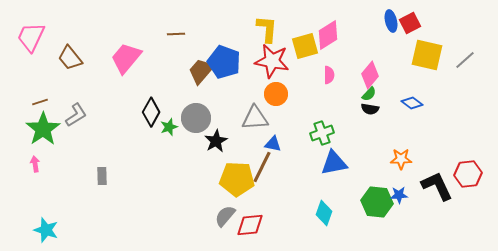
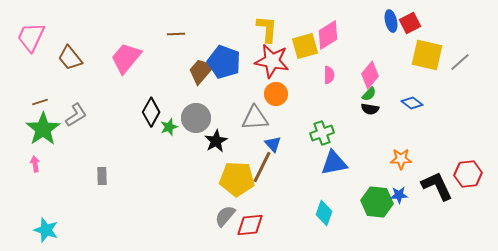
gray line at (465, 60): moved 5 px left, 2 px down
blue triangle at (273, 144): rotated 36 degrees clockwise
